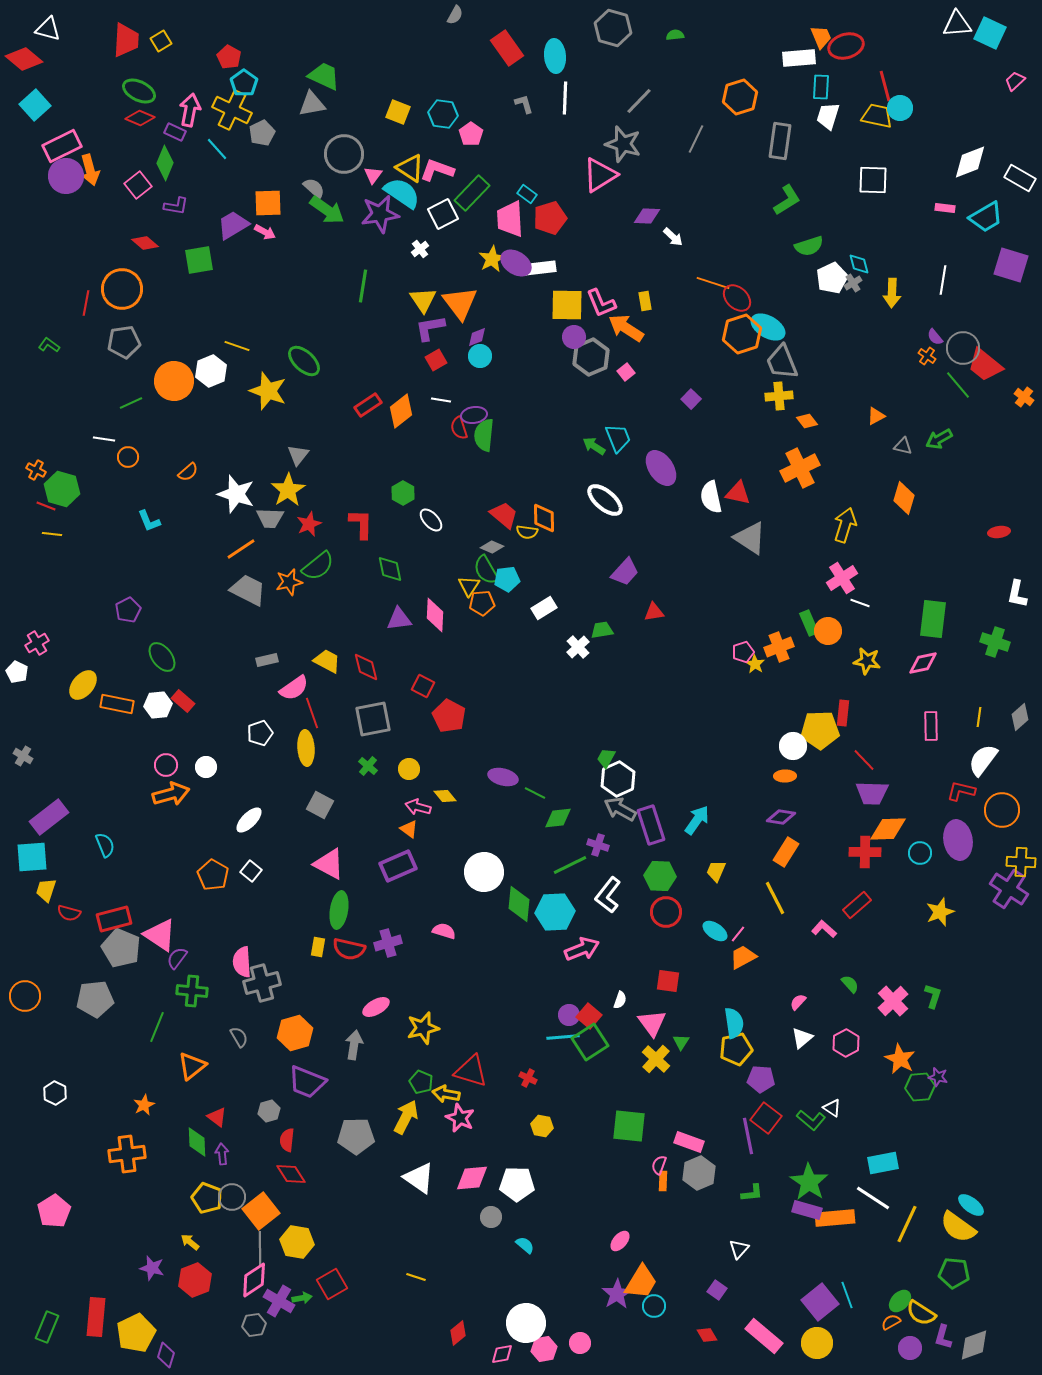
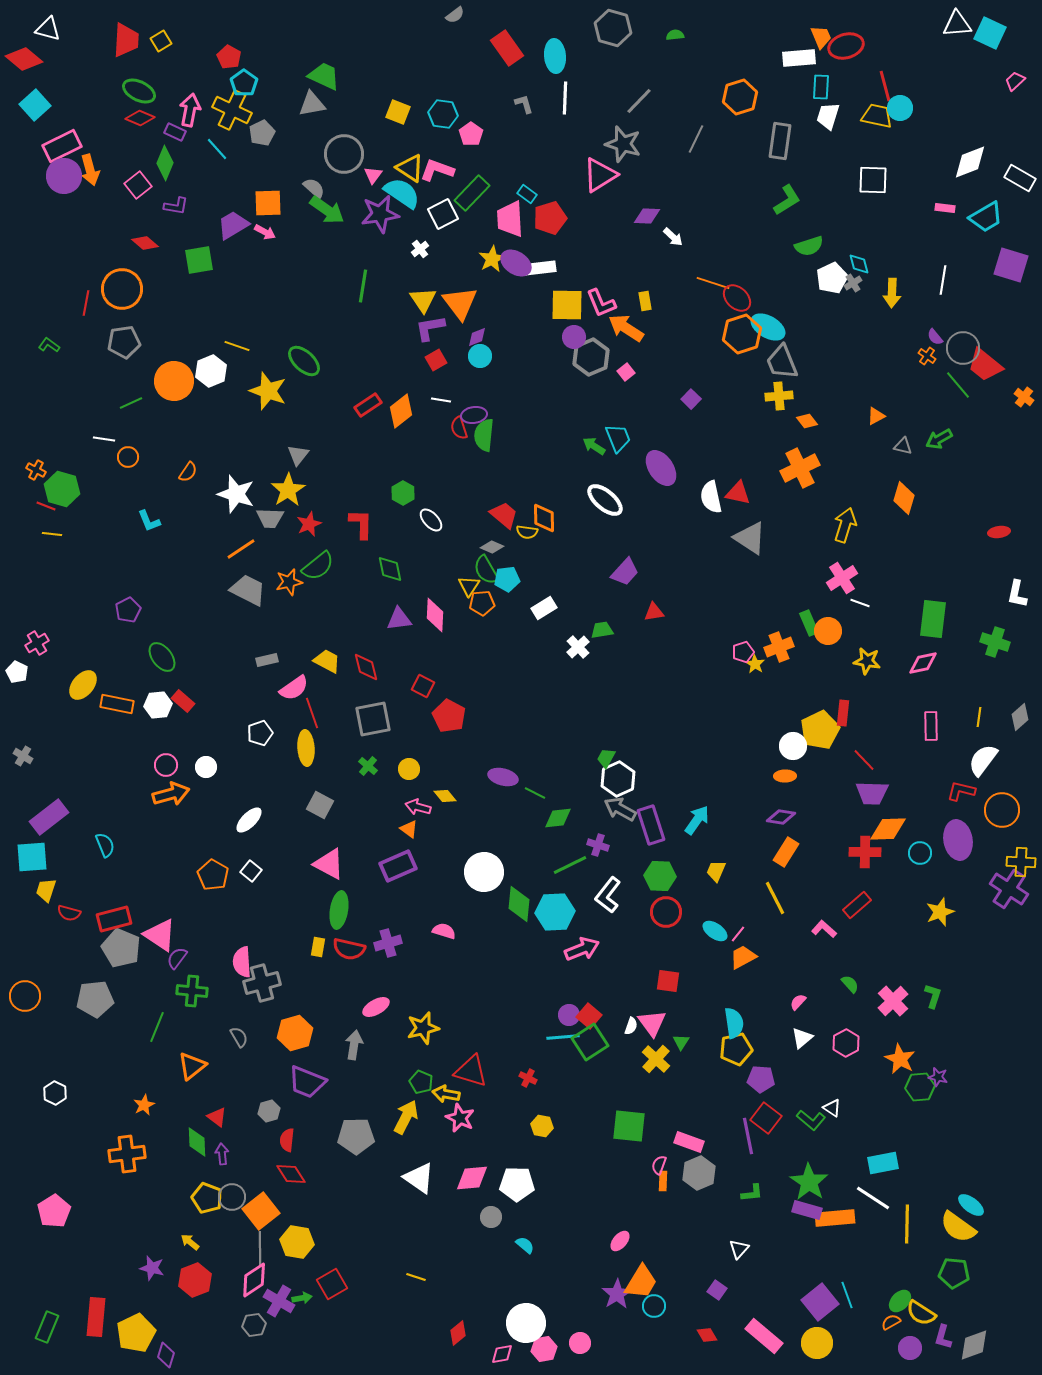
gray semicircle at (455, 15): rotated 24 degrees clockwise
purple circle at (66, 176): moved 2 px left
orange semicircle at (188, 472): rotated 15 degrees counterclockwise
yellow pentagon at (820, 730): rotated 24 degrees counterclockwise
white semicircle at (620, 1000): moved 11 px right, 26 px down
yellow line at (907, 1224): rotated 24 degrees counterclockwise
